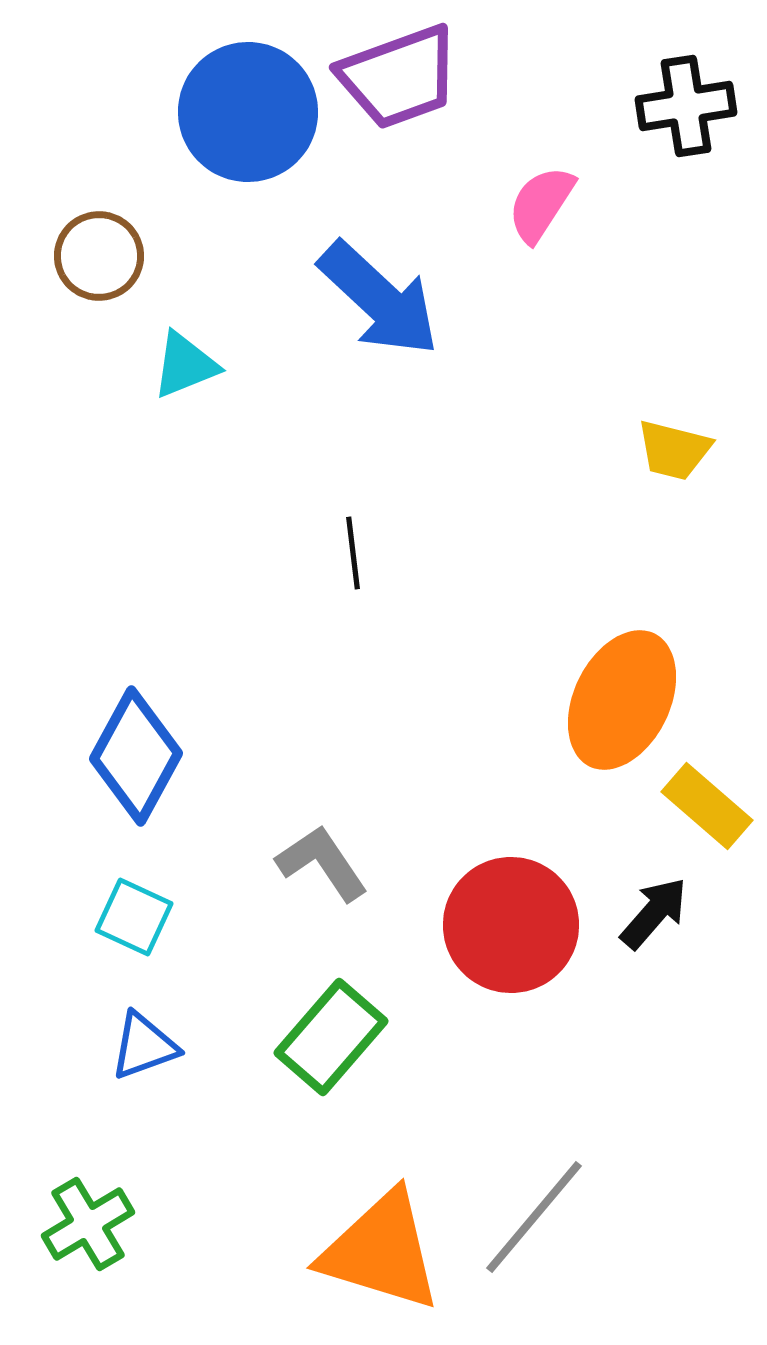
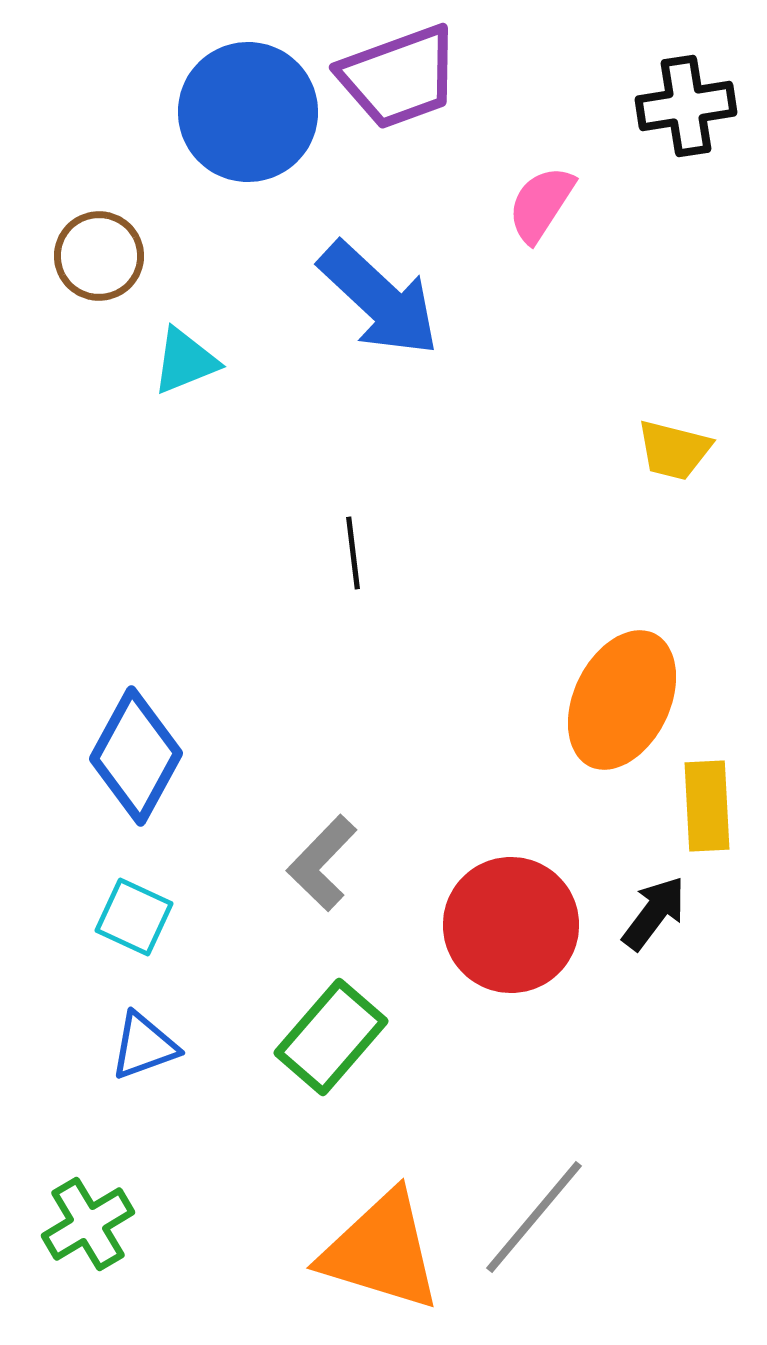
cyan triangle: moved 4 px up
yellow rectangle: rotated 46 degrees clockwise
gray L-shape: rotated 102 degrees counterclockwise
black arrow: rotated 4 degrees counterclockwise
